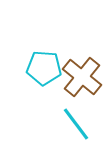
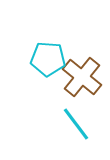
cyan pentagon: moved 4 px right, 9 px up
